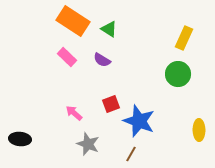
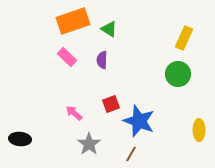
orange rectangle: rotated 52 degrees counterclockwise
purple semicircle: rotated 60 degrees clockwise
gray star: moved 1 px right; rotated 15 degrees clockwise
